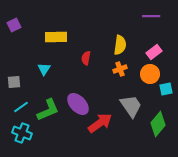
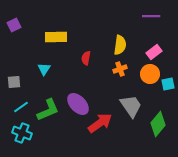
cyan square: moved 2 px right, 5 px up
